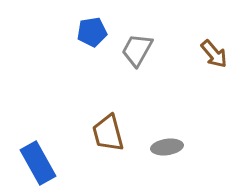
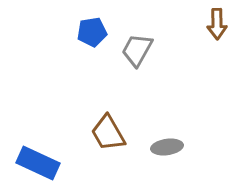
brown arrow: moved 3 px right, 30 px up; rotated 40 degrees clockwise
brown trapezoid: rotated 15 degrees counterclockwise
blue rectangle: rotated 36 degrees counterclockwise
